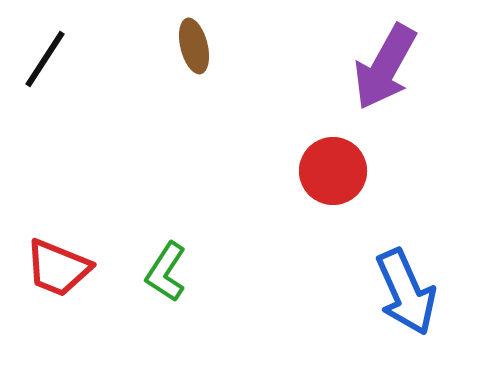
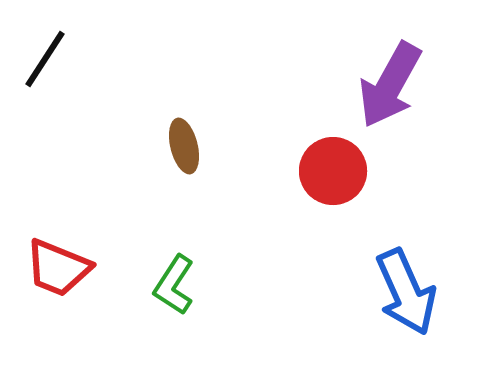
brown ellipse: moved 10 px left, 100 px down
purple arrow: moved 5 px right, 18 px down
green L-shape: moved 8 px right, 13 px down
